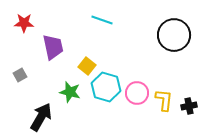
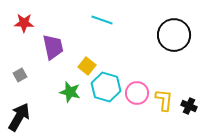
black cross: rotated 35 degrees clockwise
black arrow: moved 22 px left
